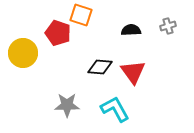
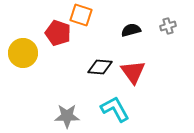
black semicircle: rotated 12 degrees counterclockwise
gray star: moved 11 px down
